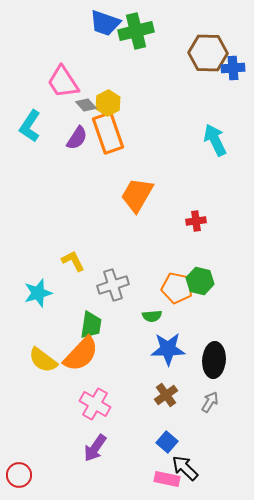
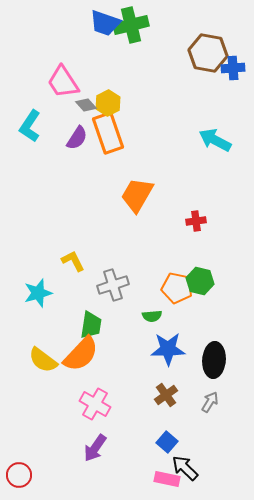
green cross: moved 5 px left, 6 px up
brown hexagon: rotated 9 degrees clockwise
cyan arrow: rotated 36 degrees counterclockwise
